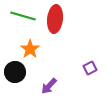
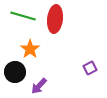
purple arrow: moved 10 px left
